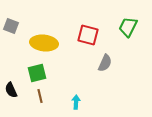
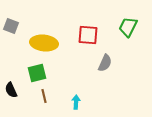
red square: rotated 10 degrees counterclockwise
brown line: moved 4 px right
